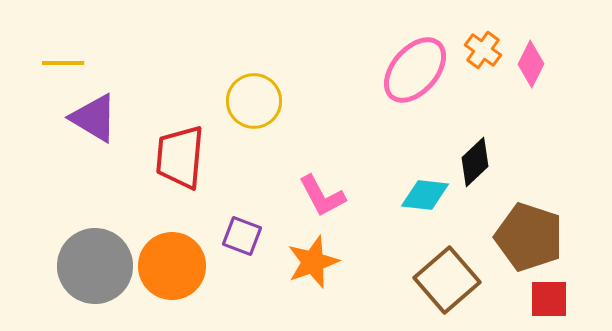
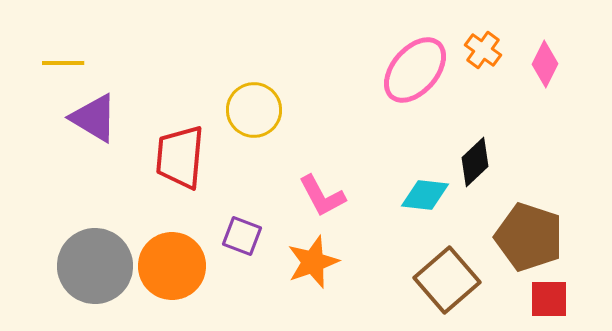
pink diamond: moved 14 px right
yellow circle: moved 9 px down
